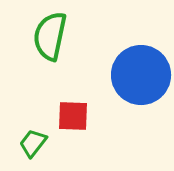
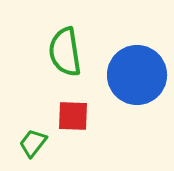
green semicircle: moved 15 px right, 16 px down; rotated 21 degrees counterclockwise
blue circle: moved 4 px left
